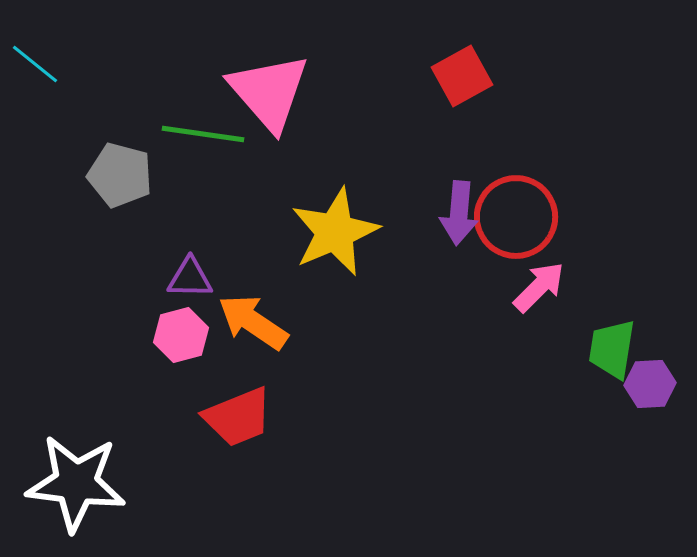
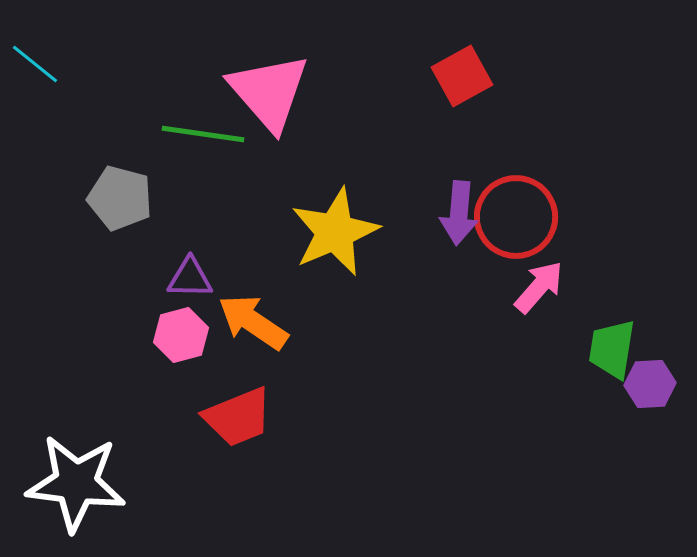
gray pentagon: moved 23 px down
pink arrow: rotated 4 degrees counterclockwise
